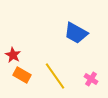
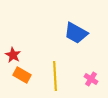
yellow line: rotated 32 degrees clockwise
